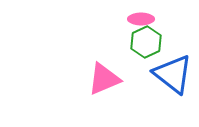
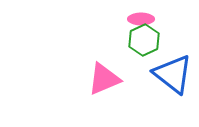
green hexagon: moved 2 px left, 2 px up
